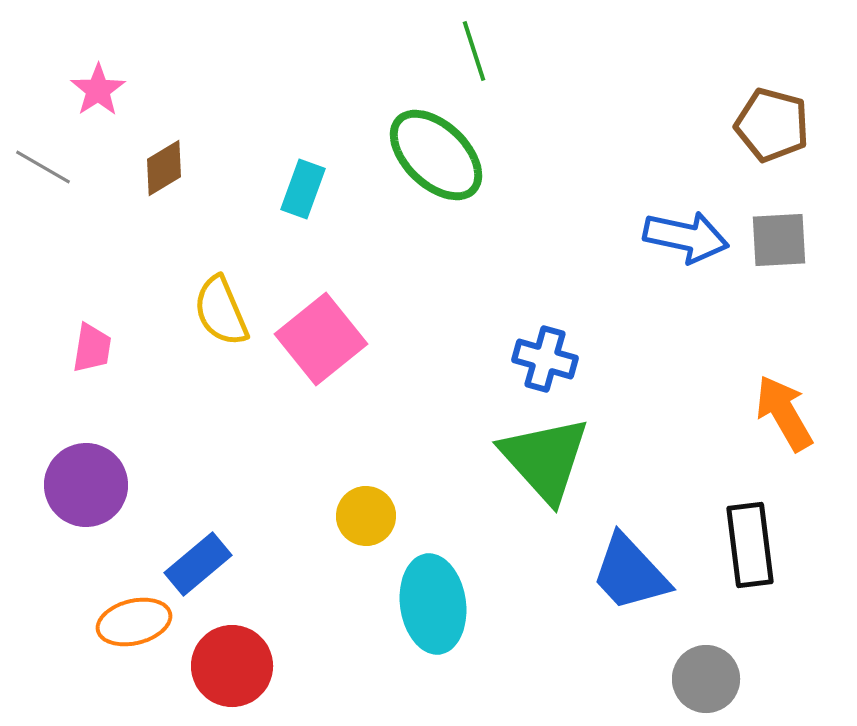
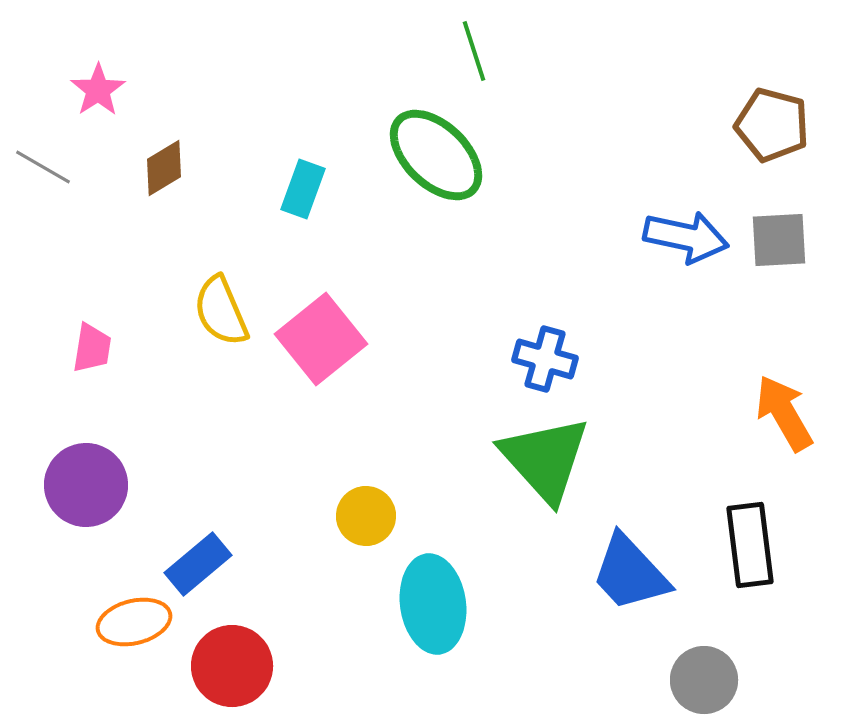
gray circle: moved 2 px left, 1 px down
